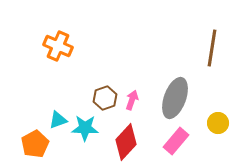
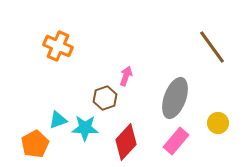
brown line: moved 1 px up; rotated 45 degrees counterclockwise
pink arrow: moved 6 px left, 24 px up
